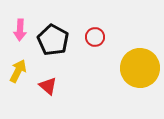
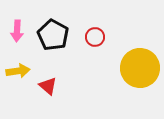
pink arrow: moved 3 px left, 1 px down
black pentagon: moved 5 px up
yellow arrow: rotated 55 degrees clockwise
